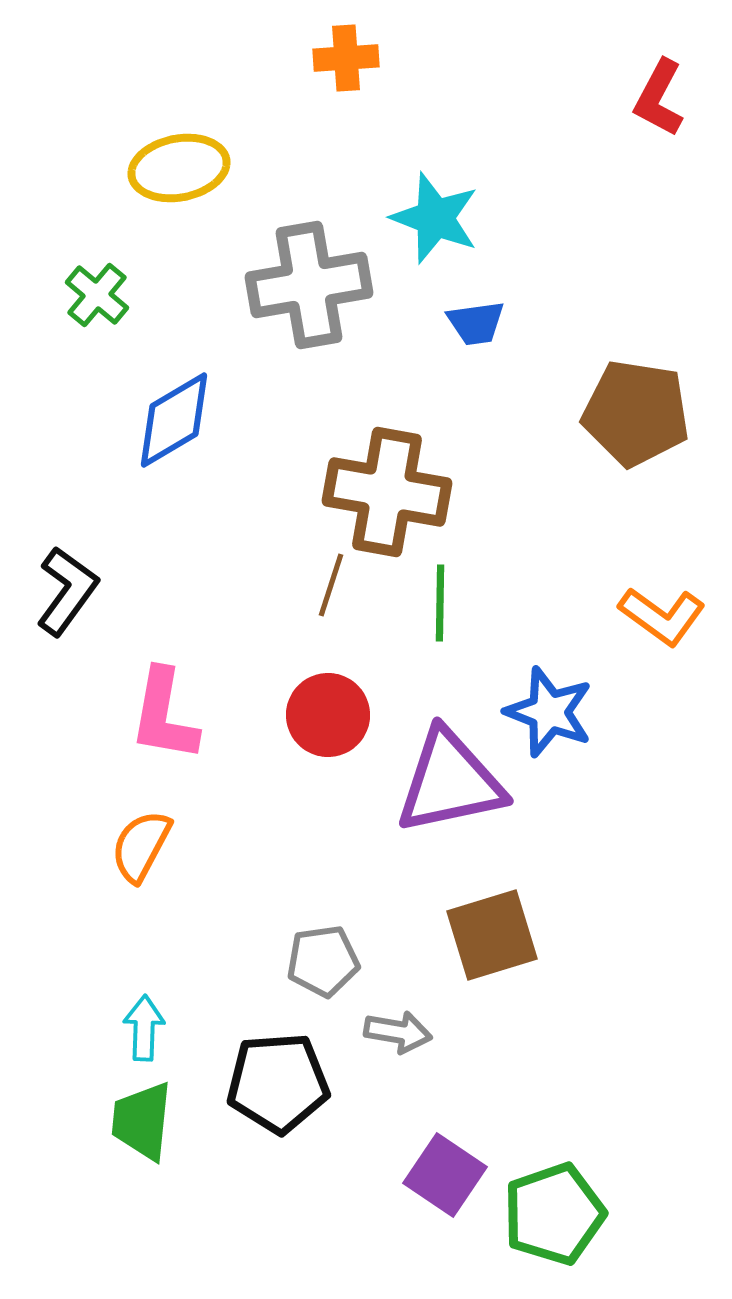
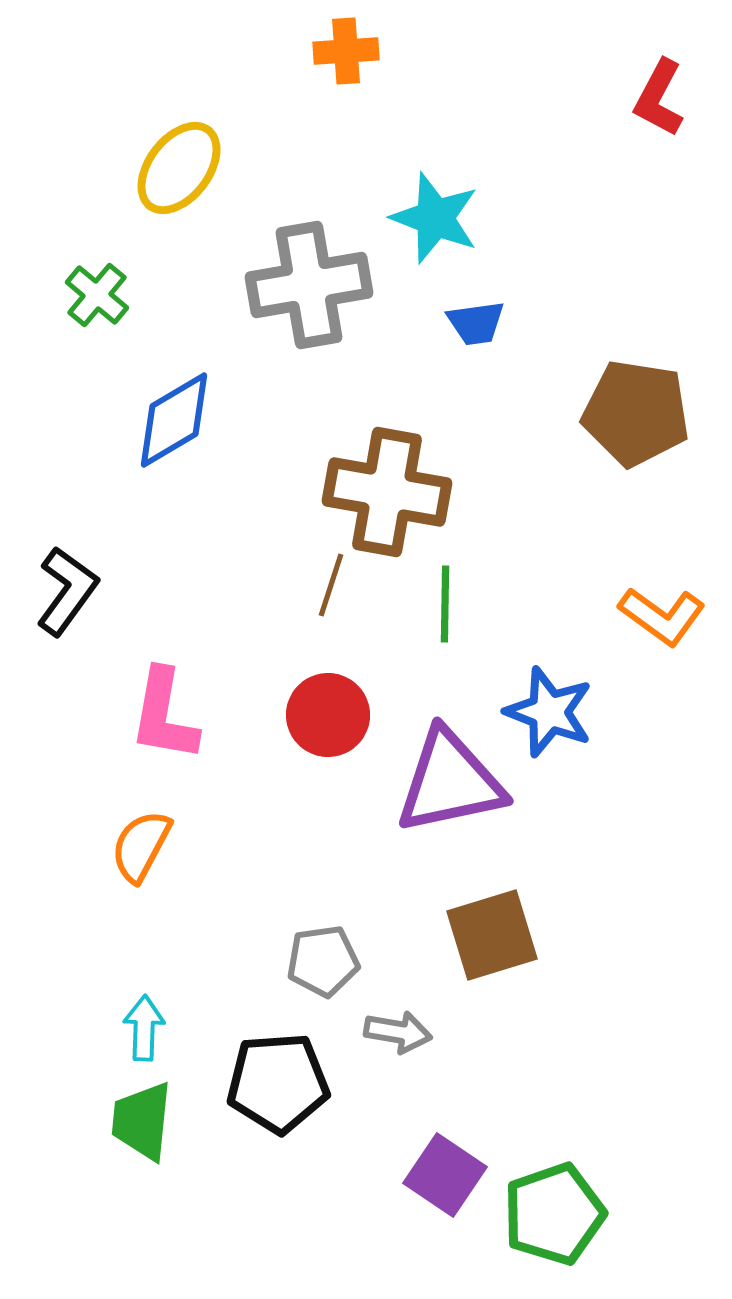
orange cross: moved 7 px up
yellow ellipse: rotated 42 degrees counterclockwise
green line: moved 5 px right, 1 px down
